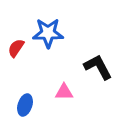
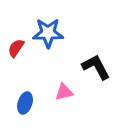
black L-shape: moved 2 px left
pink triangle: rotated 12 degrees counterclockwise
blue ellipse: moved 2 px up
